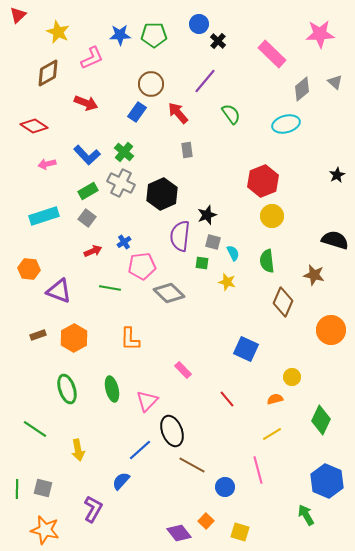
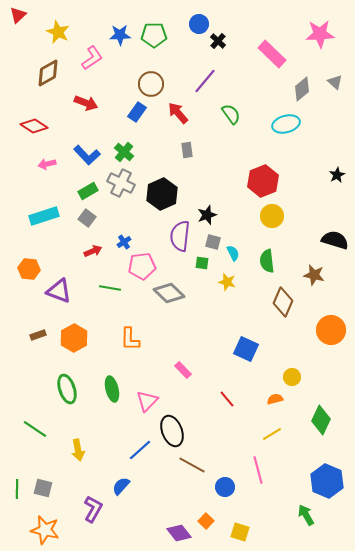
pink L-shape at (92, 58): rotated 10 degrees counterclockwise
blue semicircle at (121, 481): moved 5 px down
